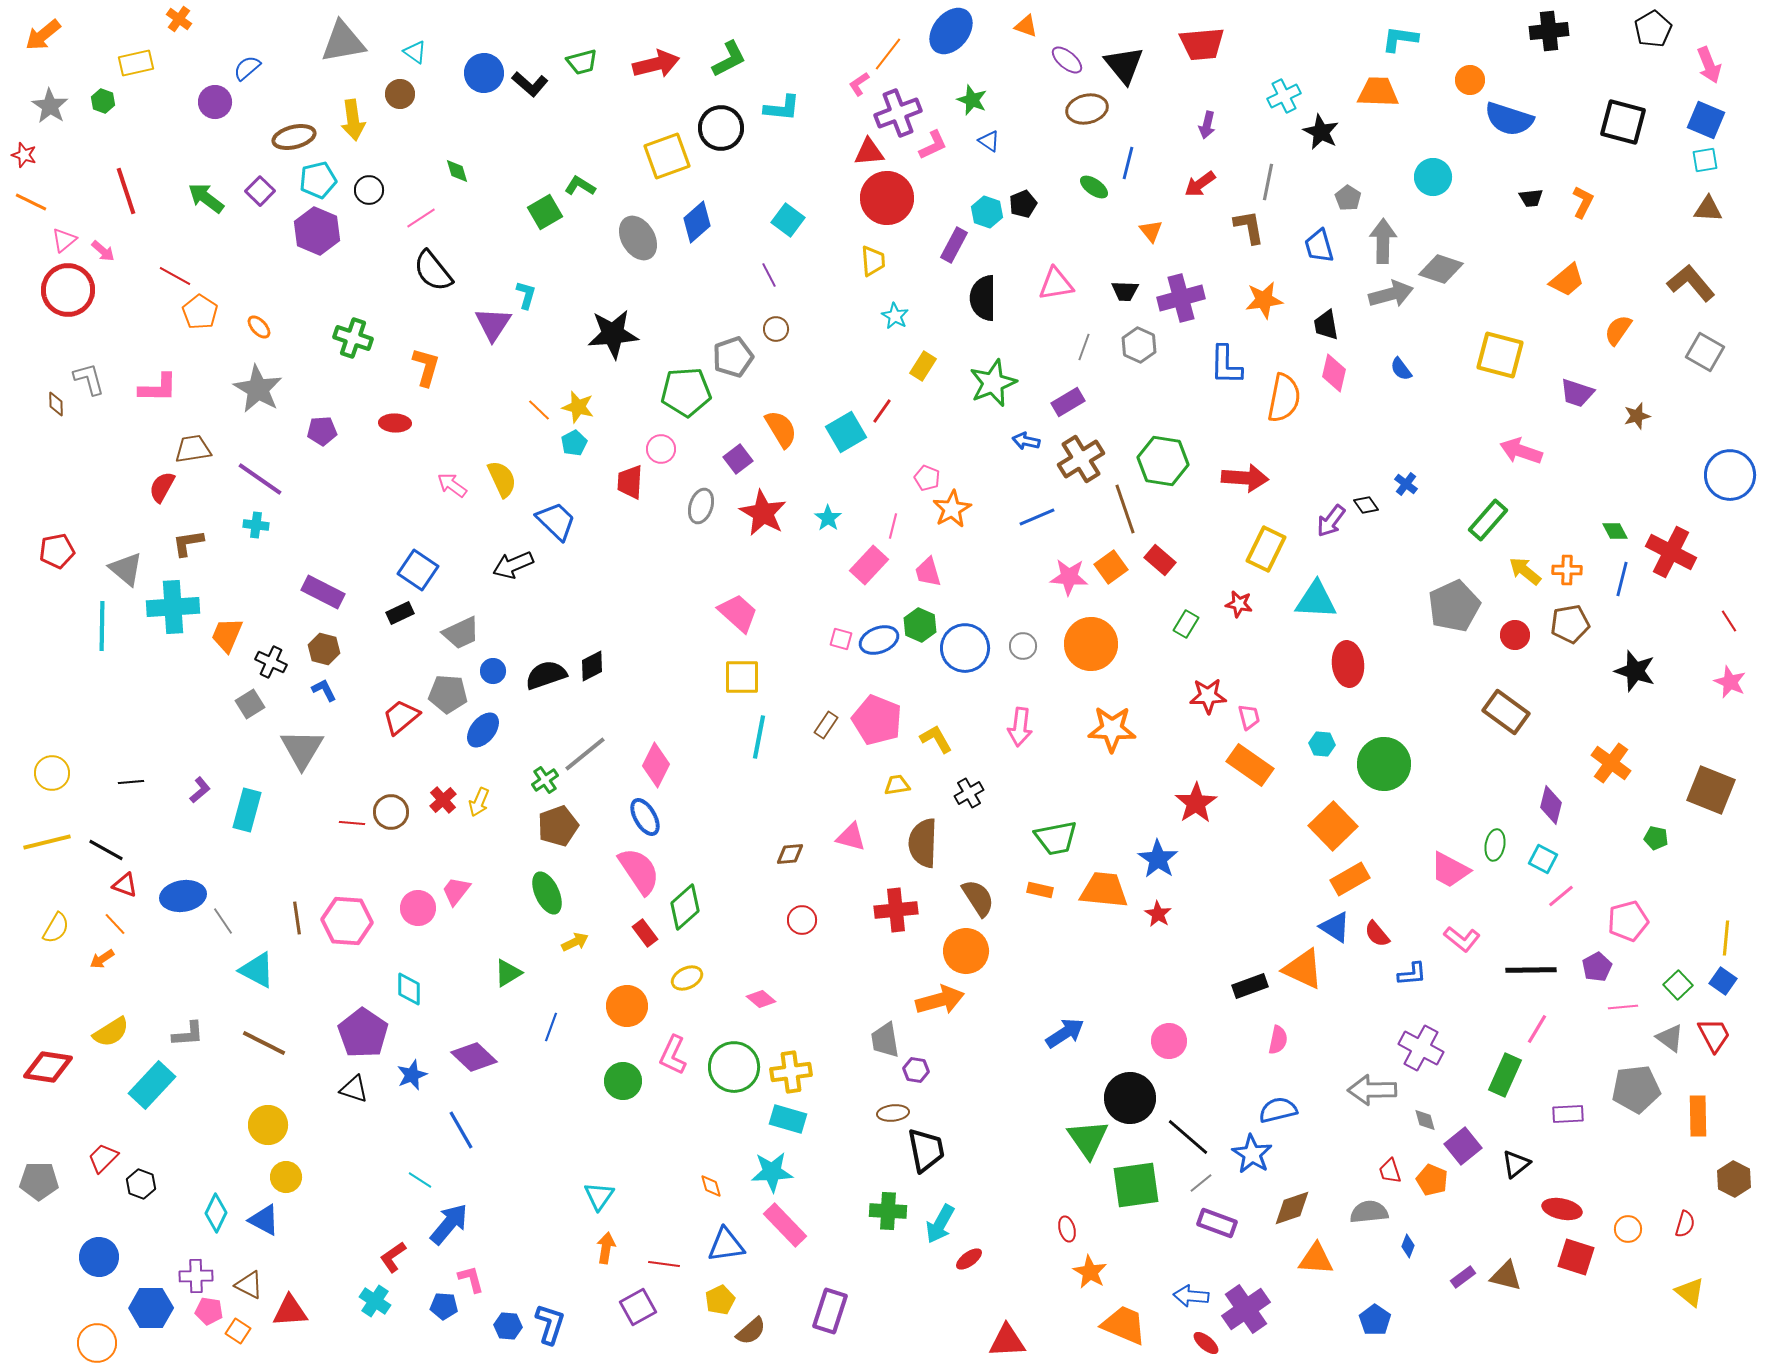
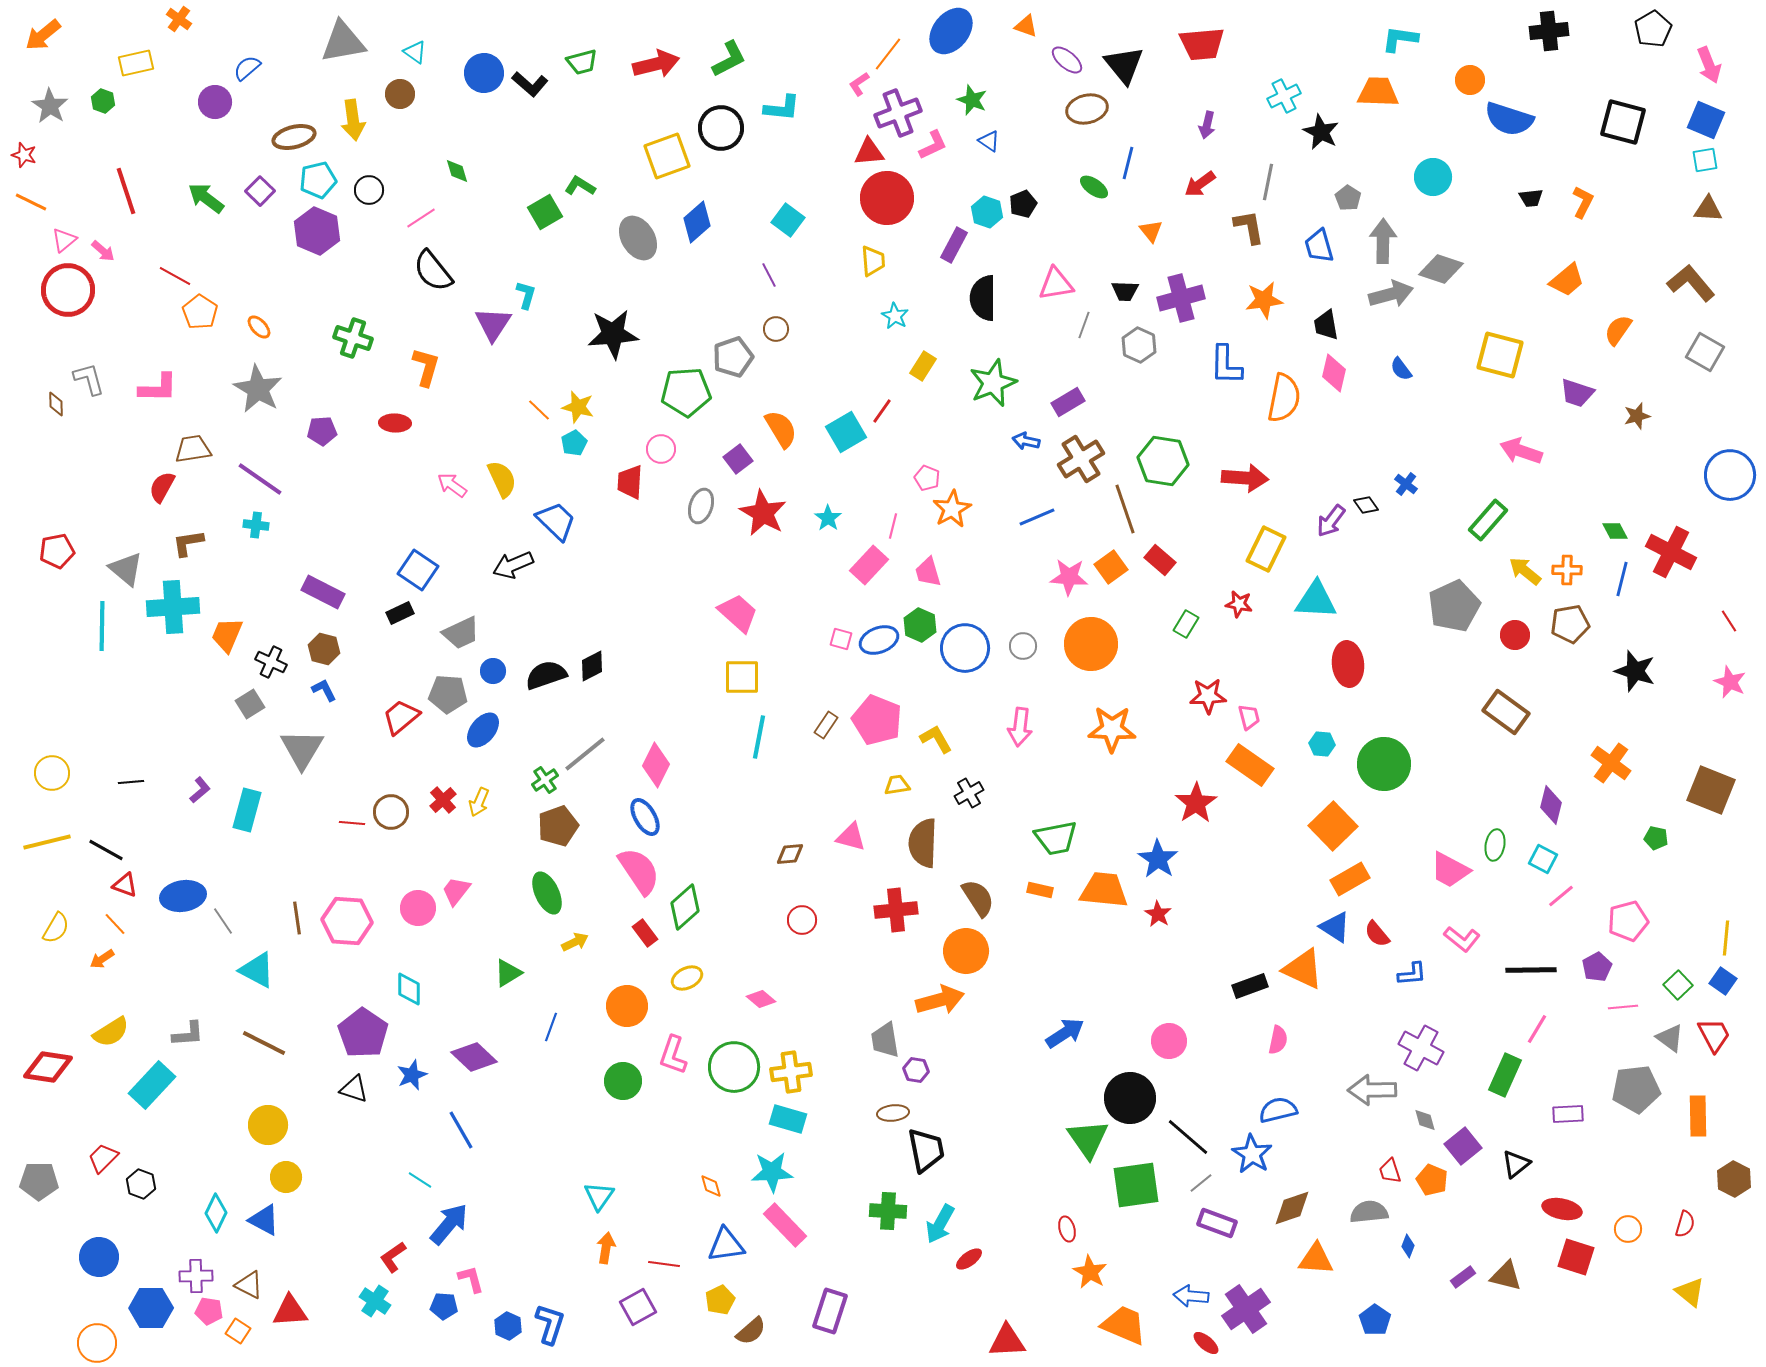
gray line at (1084, 347): moved 22 px up
pink L-shape at (673, 1055): rotated 6 degrees counterclockwise
blue hexagon at (508, 1326): rotated 20 degrees clockwise
